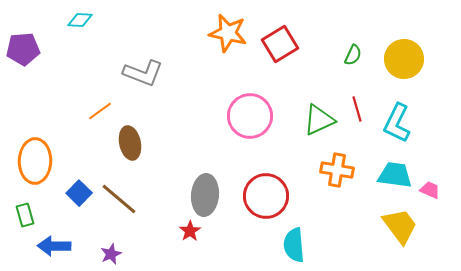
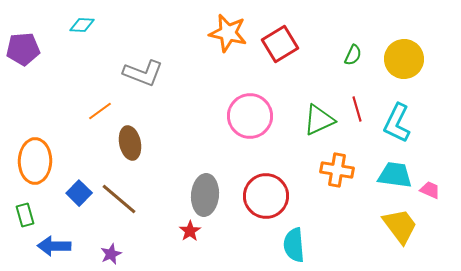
cyan diamond: moved 2 px right, 5 px down
